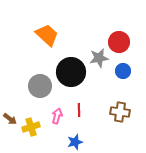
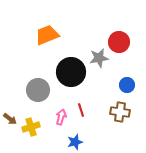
orange trapezoid: rotated 65 degrees counterclockwise
blue circle: moved 4 px right, 14 px down
gray circle: moved 2 px left, 4 px down
red line: moved 2 px right; rotated 16 degrees counterclockwise
pink arrow: moved 4 px right, 1 px down
